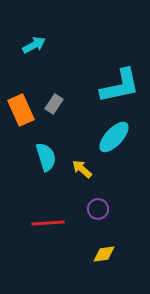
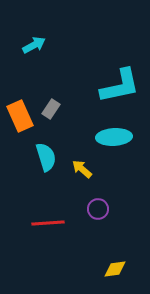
gray rectangle: moved 3 px left, 5 px down
orange rectangle: moved 1 px left, 6 px down
cyan ellipse: rotated 44 degrees clockwise
yellow diamond: moved 11 px right, 15 px down
